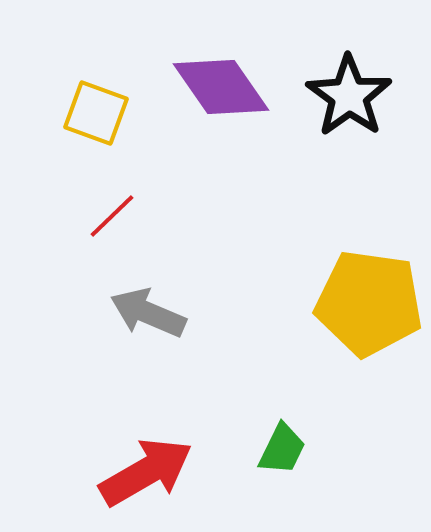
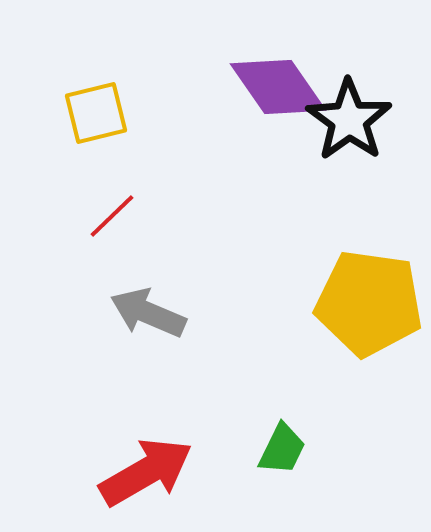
purple diamond: moved 57 px right
black star: moved 24 px down
yellow square: rotated 34 degrees counterclockwise
